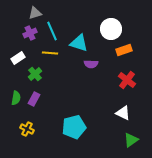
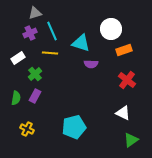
cyan triangle: moved 2 px right
purple rectangle: moved 1 px right, 3 px up
